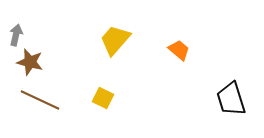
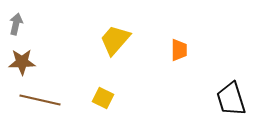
gray arrow: moved 11 px up
orange trapezoid: rotated 50 degrees clockwise
brown star: moved 8 px left; rotated 16 degrees counterclockwise
brown line: rotated 12 degrees counterclockwise
